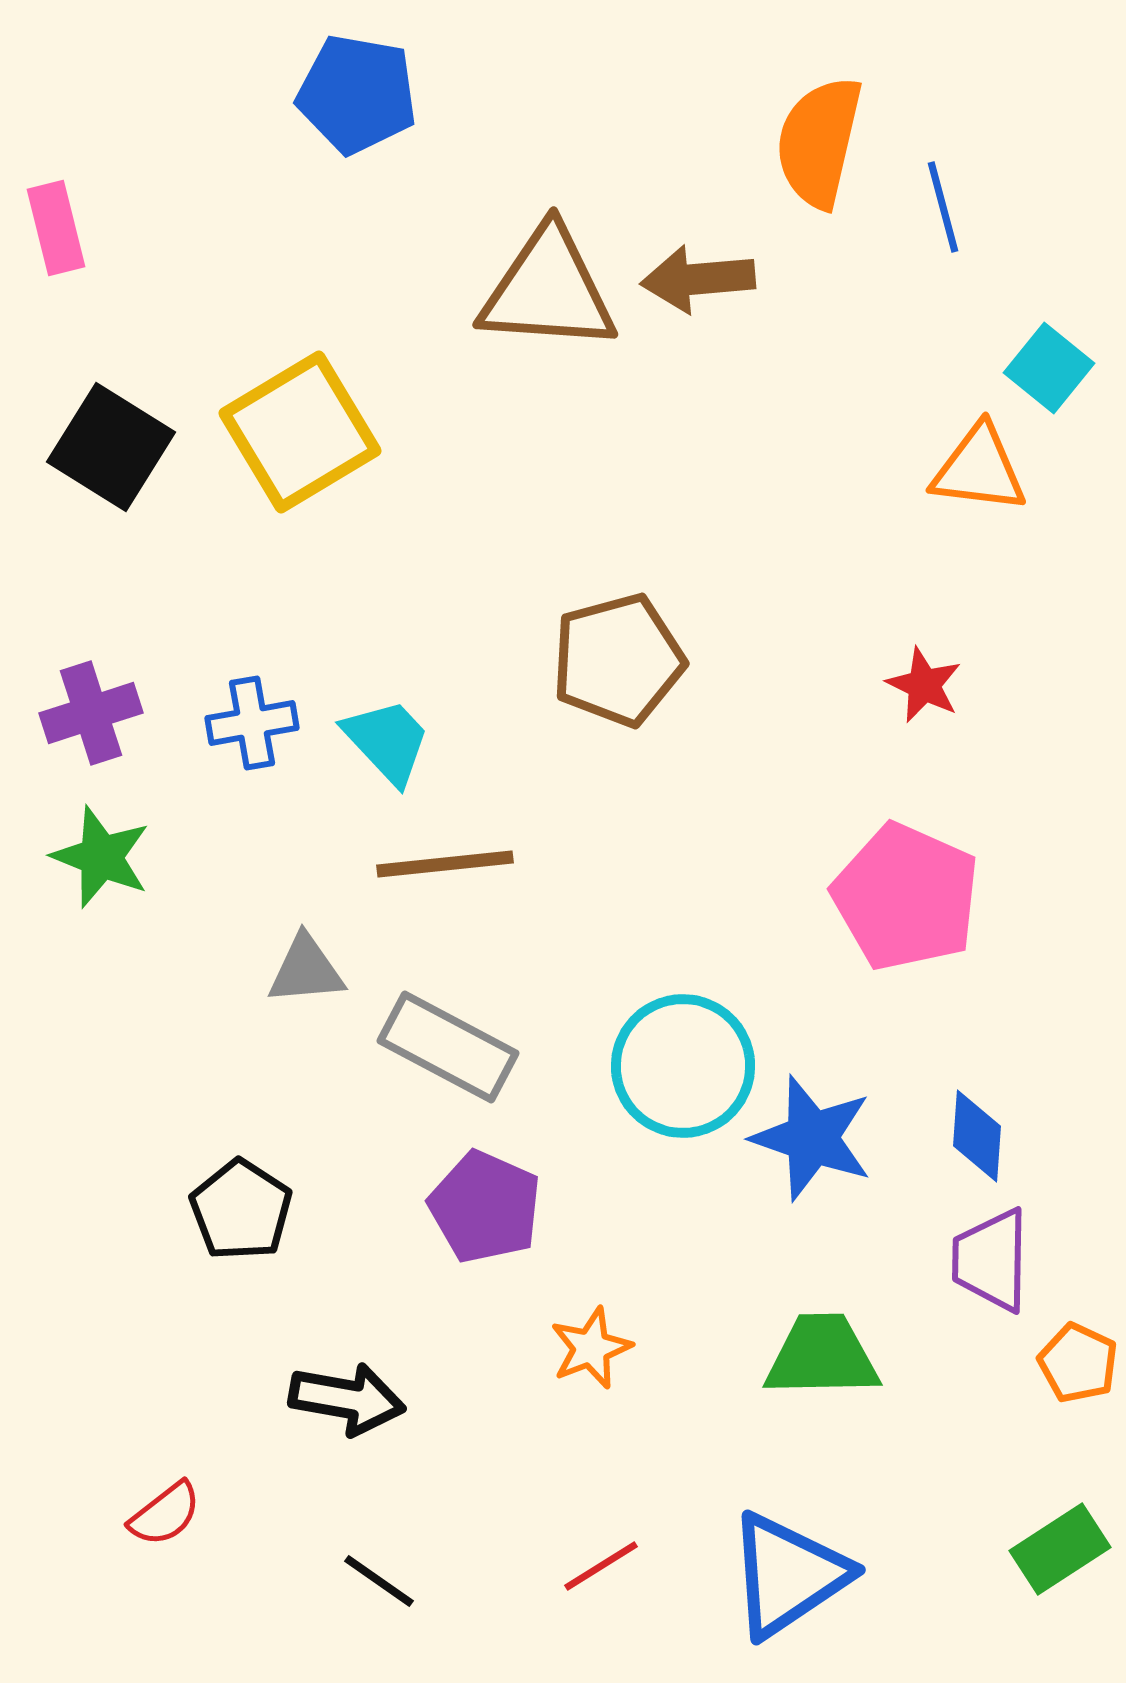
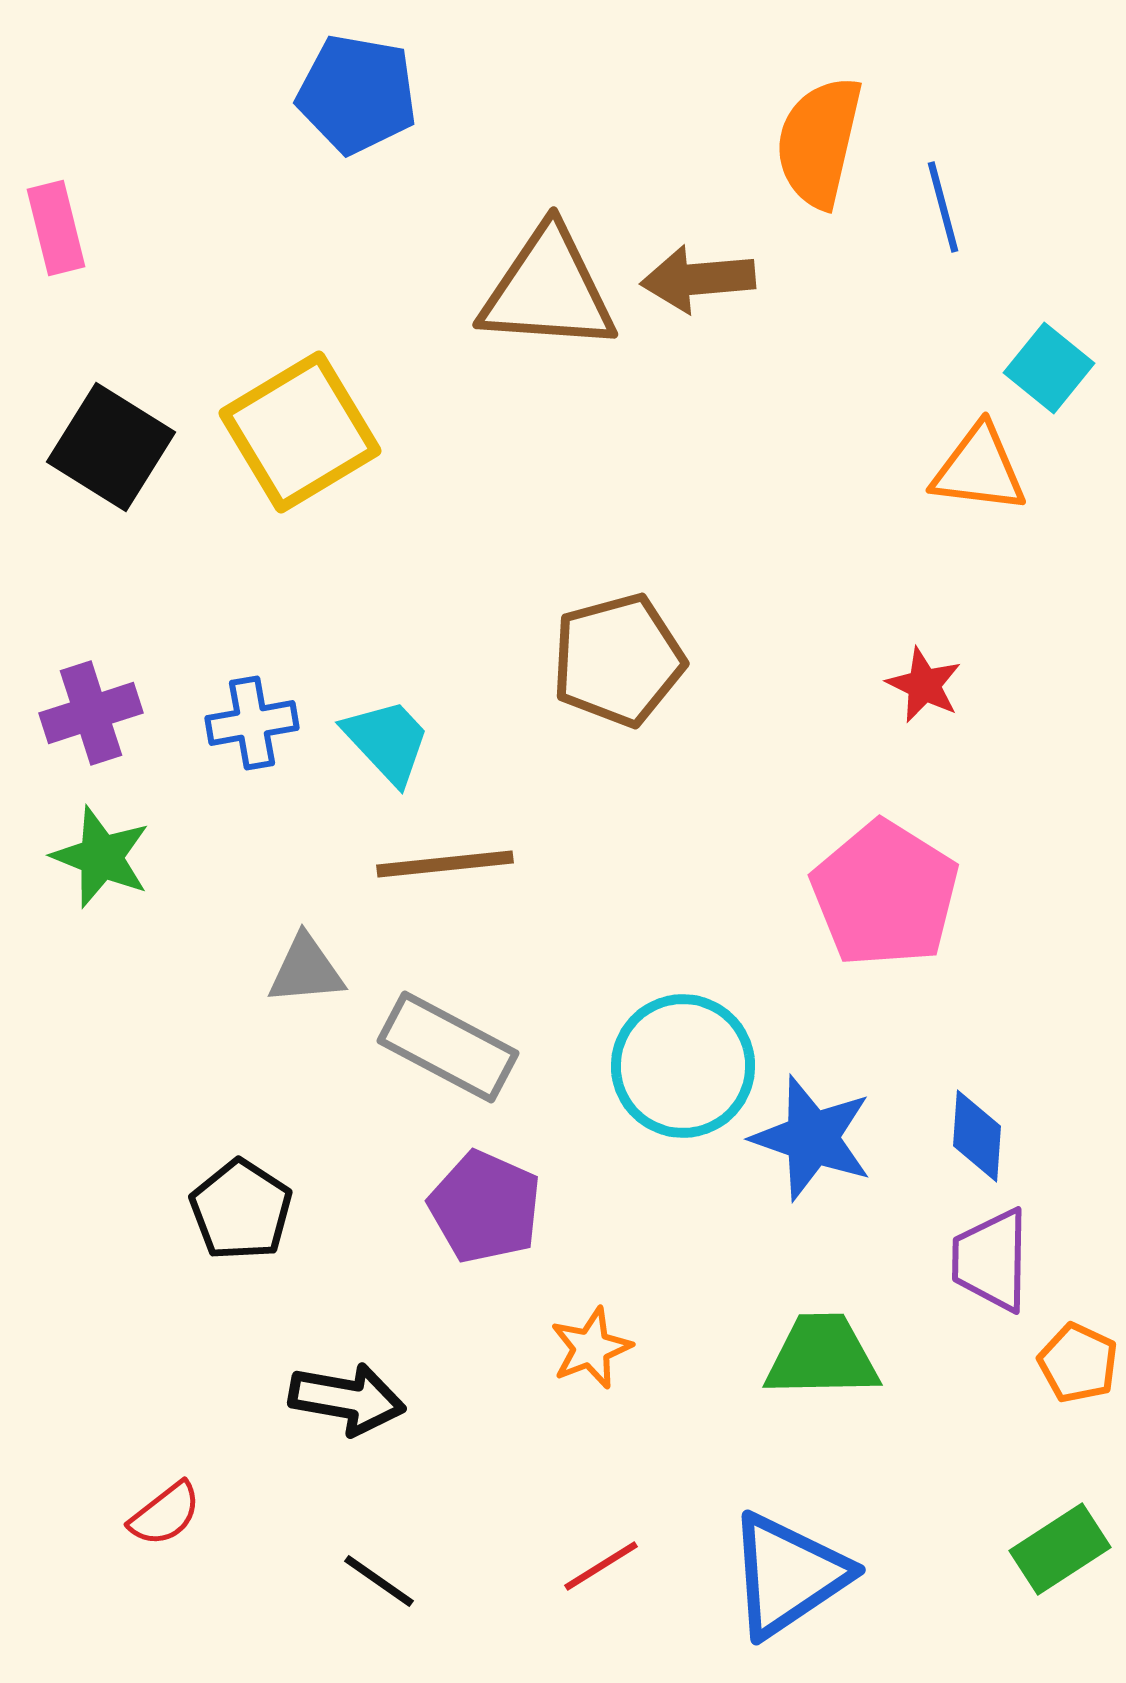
pink pentagon: moved 21 px left, 3 px up; rotated 8 degrees clockwise
